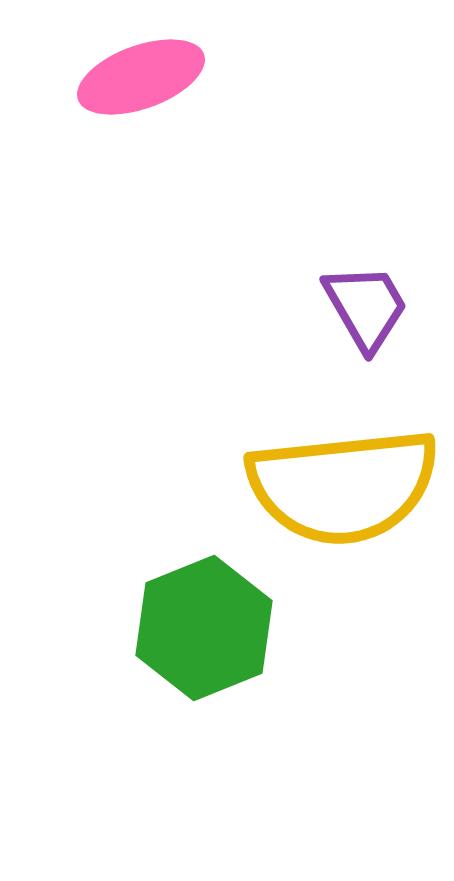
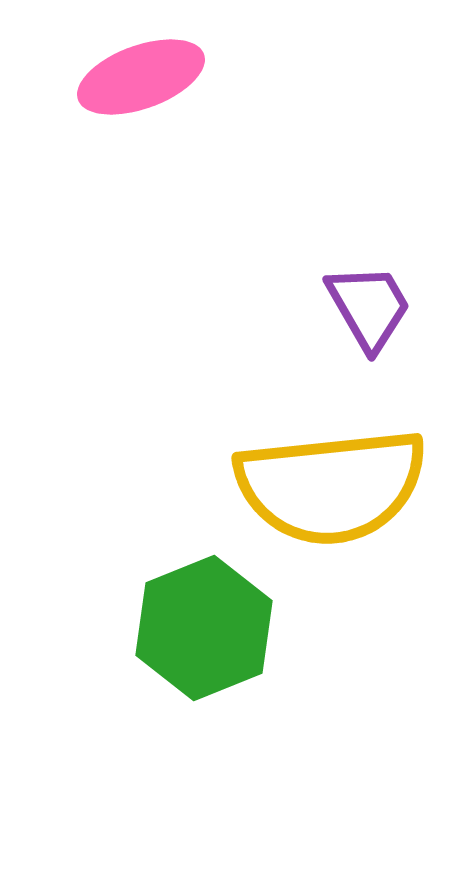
purple trapezoid: moved 3 px right
yellow semicircle: moved 12 px left
